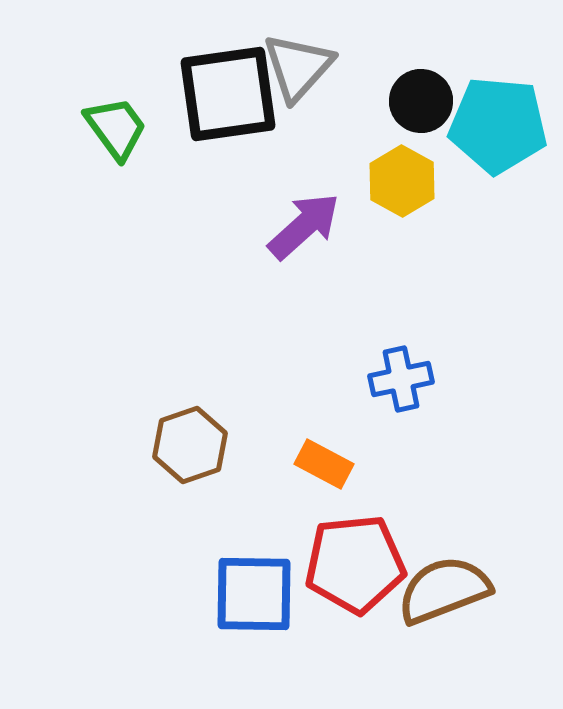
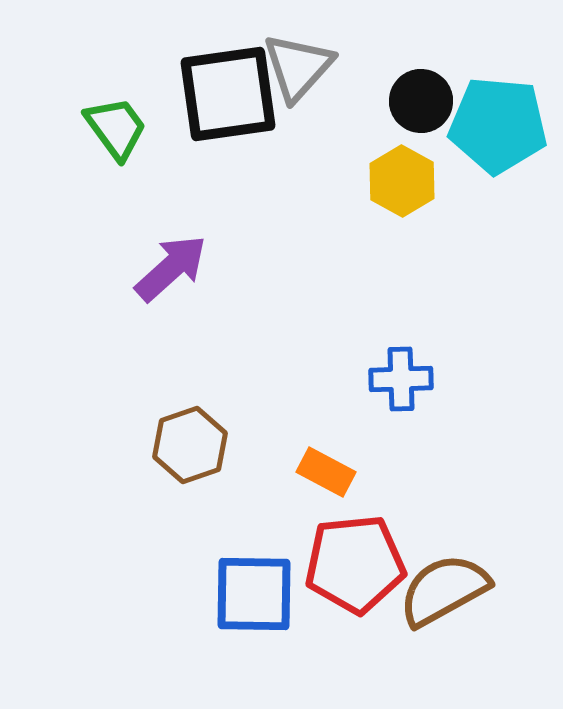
purple arrow: moved 133 px left, 42 px down
blue cross: rotated 10 degrees clockwise
orange rectangle: moved 2 px right, 8 px down
brown semicircle: rotated 8 degrees counterclockwise
